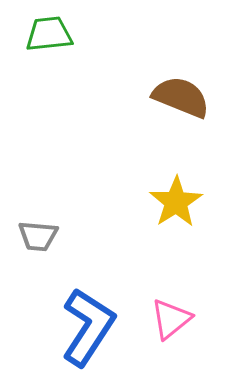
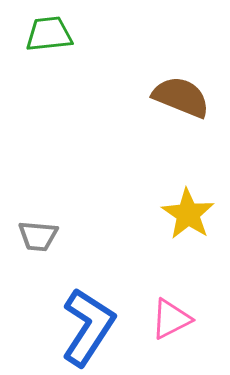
yellow star: moved 12 px right, 12 px down; rotated 6 degrees counterclockwise
pink triangle: rotated 12 degrees clockwise
